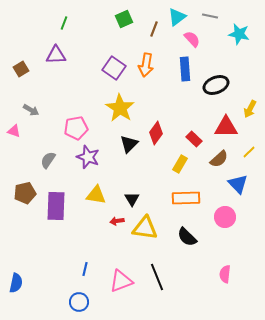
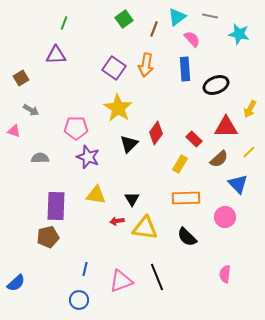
green square at (124, 19): rotated 12 degrees counterclockwise
brown square at (21, 69): moved 9 px down
yellow star at (120, 108): moved 2 px left
pink pentagon at (76, 128): rotated 10 degrees clockwise
gray semicircle at (48, 160): moved 8 px left, 2 px up; rotated 54 degrees clockwise
brown pentagon at (25, 193): moved 23 px right, 44 px down
blue semicircle at (16, 283): rotated 36 degrees clockwise
blue circle at (79, 302): moved 2 px up
